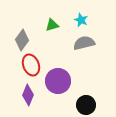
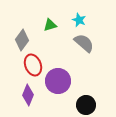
cyan star: moved 2 px left
green triangle: moved 2 px left
gray semicircle: rotated 55 degrees clockwise
red ellipse: moved 2 px right
